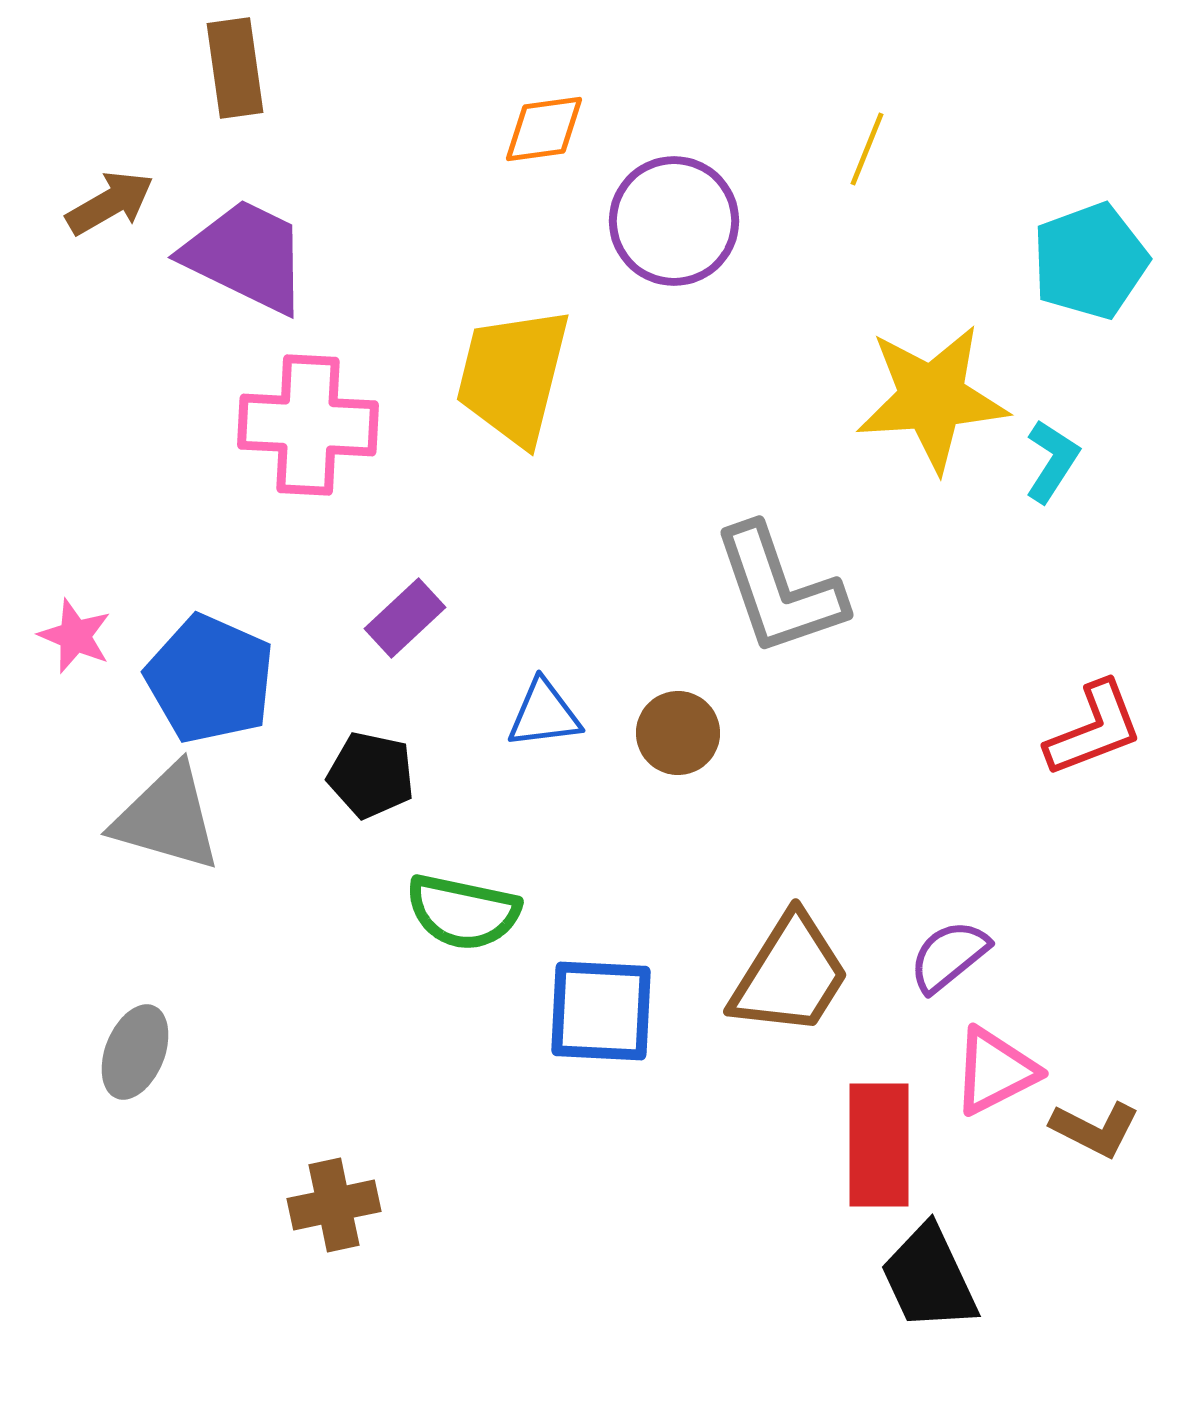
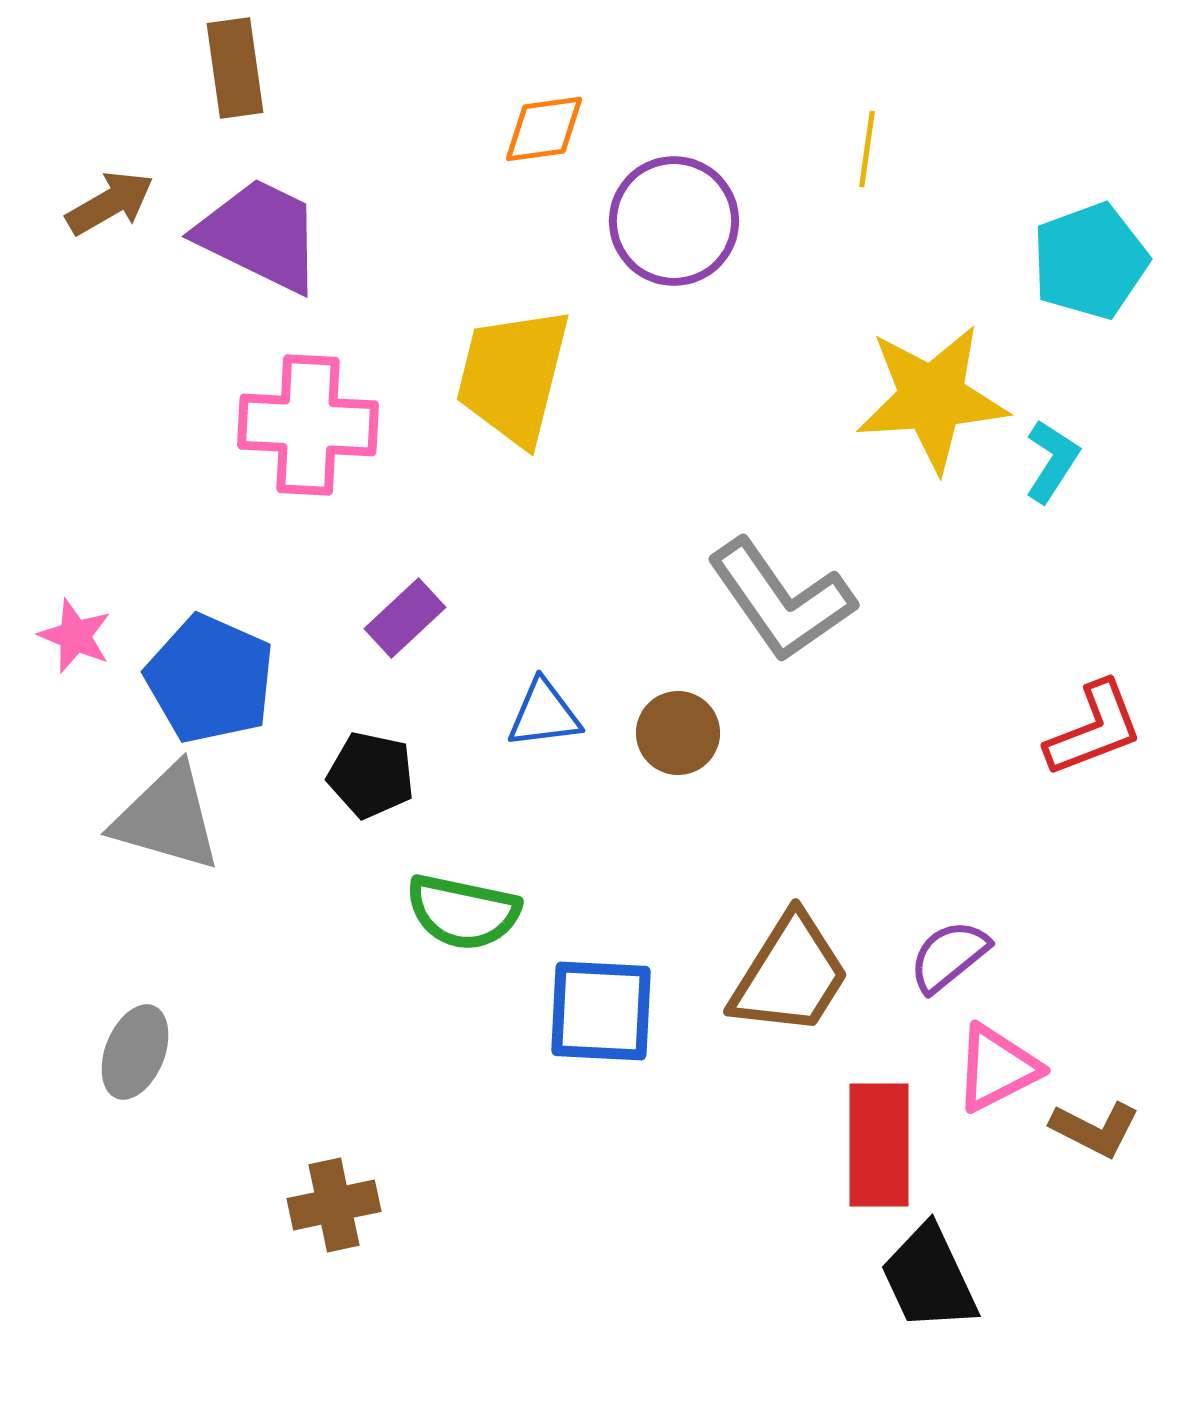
yellow line: rotated 14 degrees counterclockwise
purple trapezoid: moved 14 px right, 21 px up
gray L-shape: moved 2 px right, 10 px down; rotated 16 degrees counterclockwise
pink triangle: moved 2 px right, 3 px up
